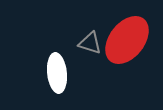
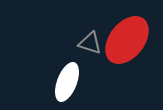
white ellipse: moved 10 px right, 9 px down; rotated 27 degrees clockwise
